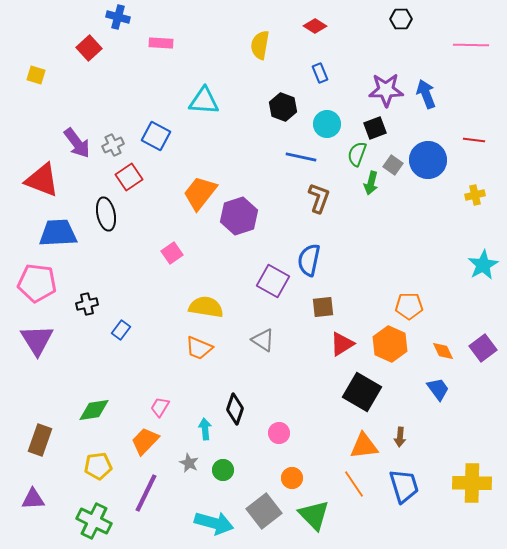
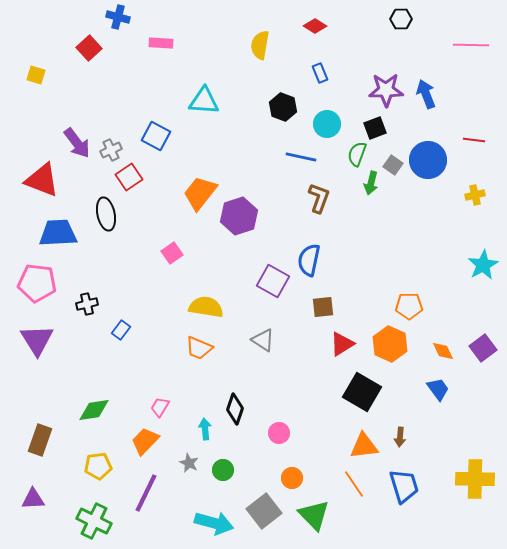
gray cross at (113, 145): moved 2 px left, 5 px down
yellow cross at (472, 483): moved 3 px right, 4 px up
